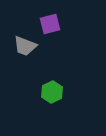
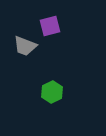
purple square: moved 2 px down
